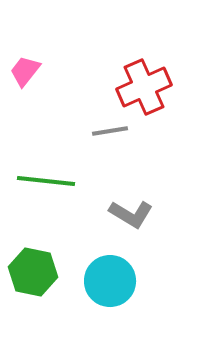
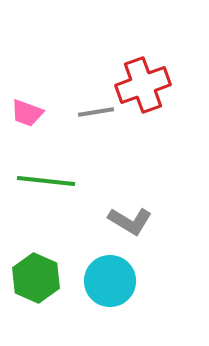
pink trapezoid: moved 2 px right, 42 px down; rotated 108 degrees counterclockwise
red cross: moved 1 px left, 2 px up; rotated 4 degrees clockwise
gray line: moved 14 px left, 19 px up
gray L-shape: moved 1 px left, 7 px down
green hexagon: moved 3 px right, 6 px down; rotated 12 degrees clockwise
